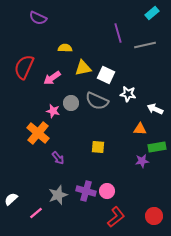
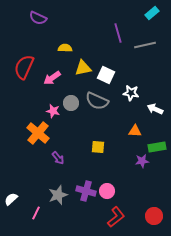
white star: moved 3 px right, 1 px up
orange triangle: moved 5 px left, 2 px down
pink line: rotated 24 degrees counterclockwise
